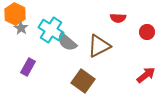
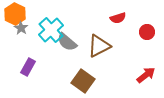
red semicircle: rotated 21 degrees counterclockwise
cyan cross: rotated 15 degrees clockwise
